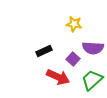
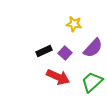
purple semicircle: rotated 50 degrees counterclockwise
purple square: moved 8 px left, 6 px up
green trapezoid: moved 2 px down
